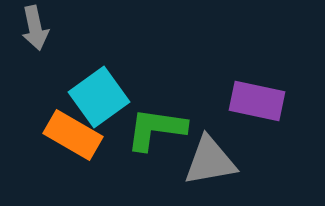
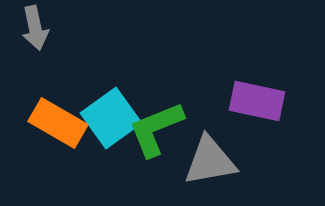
cyan square: moved 12 px right, 21 px down
green L-shape: rotated 30 degrees counterclockwise
orange rectangle: moved 15 px left, 12 px up
